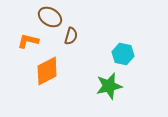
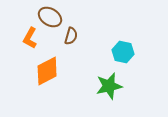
orange L-shape: moved 2 px right, 3 px up; rotated 75 degrees counterclockwise
cyan hexagon: moved 2 px up
